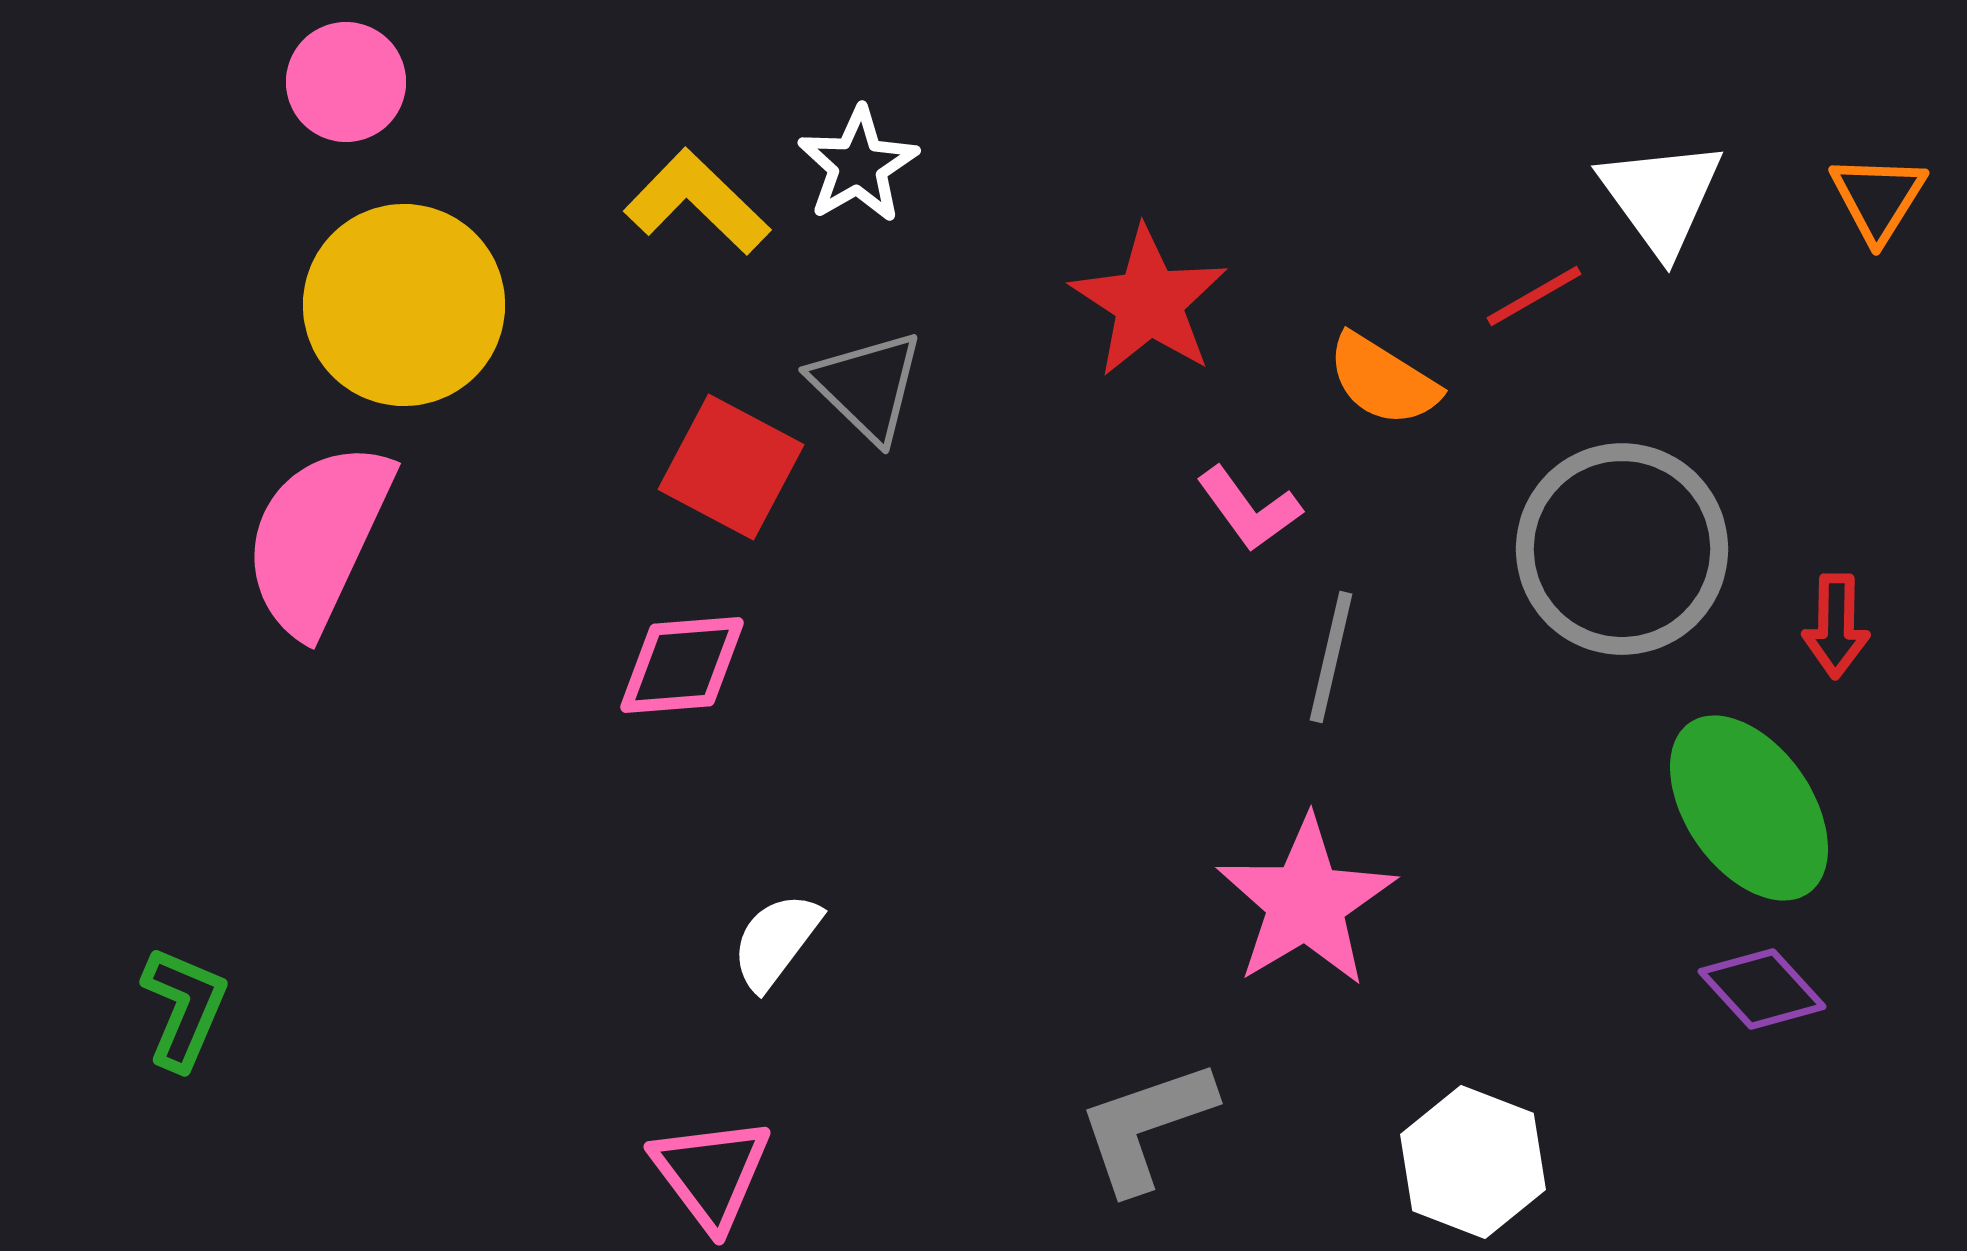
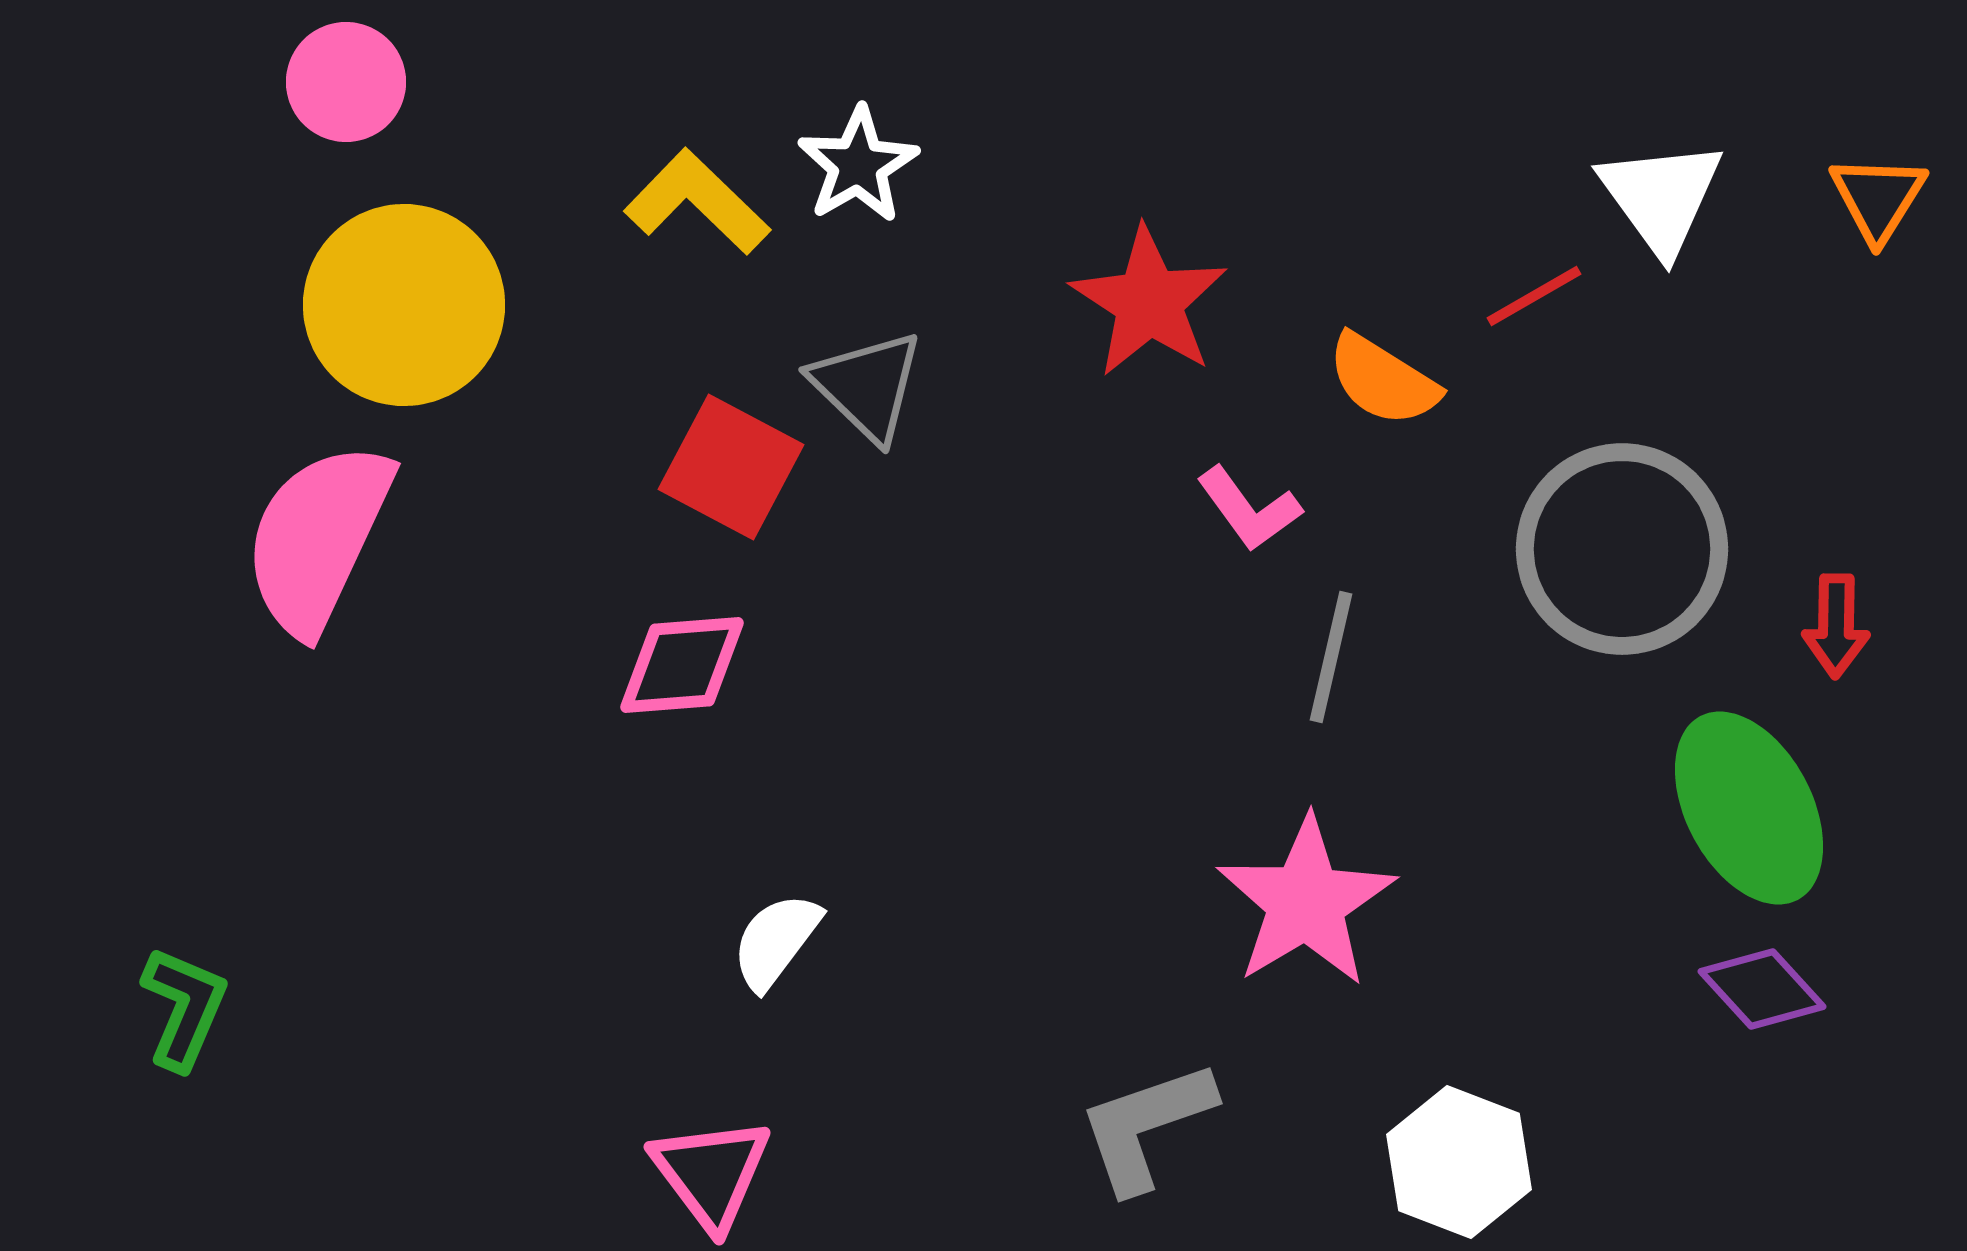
green ellipse: rotated 7 degrees clockwise
white hexagon: moved 14 px left
